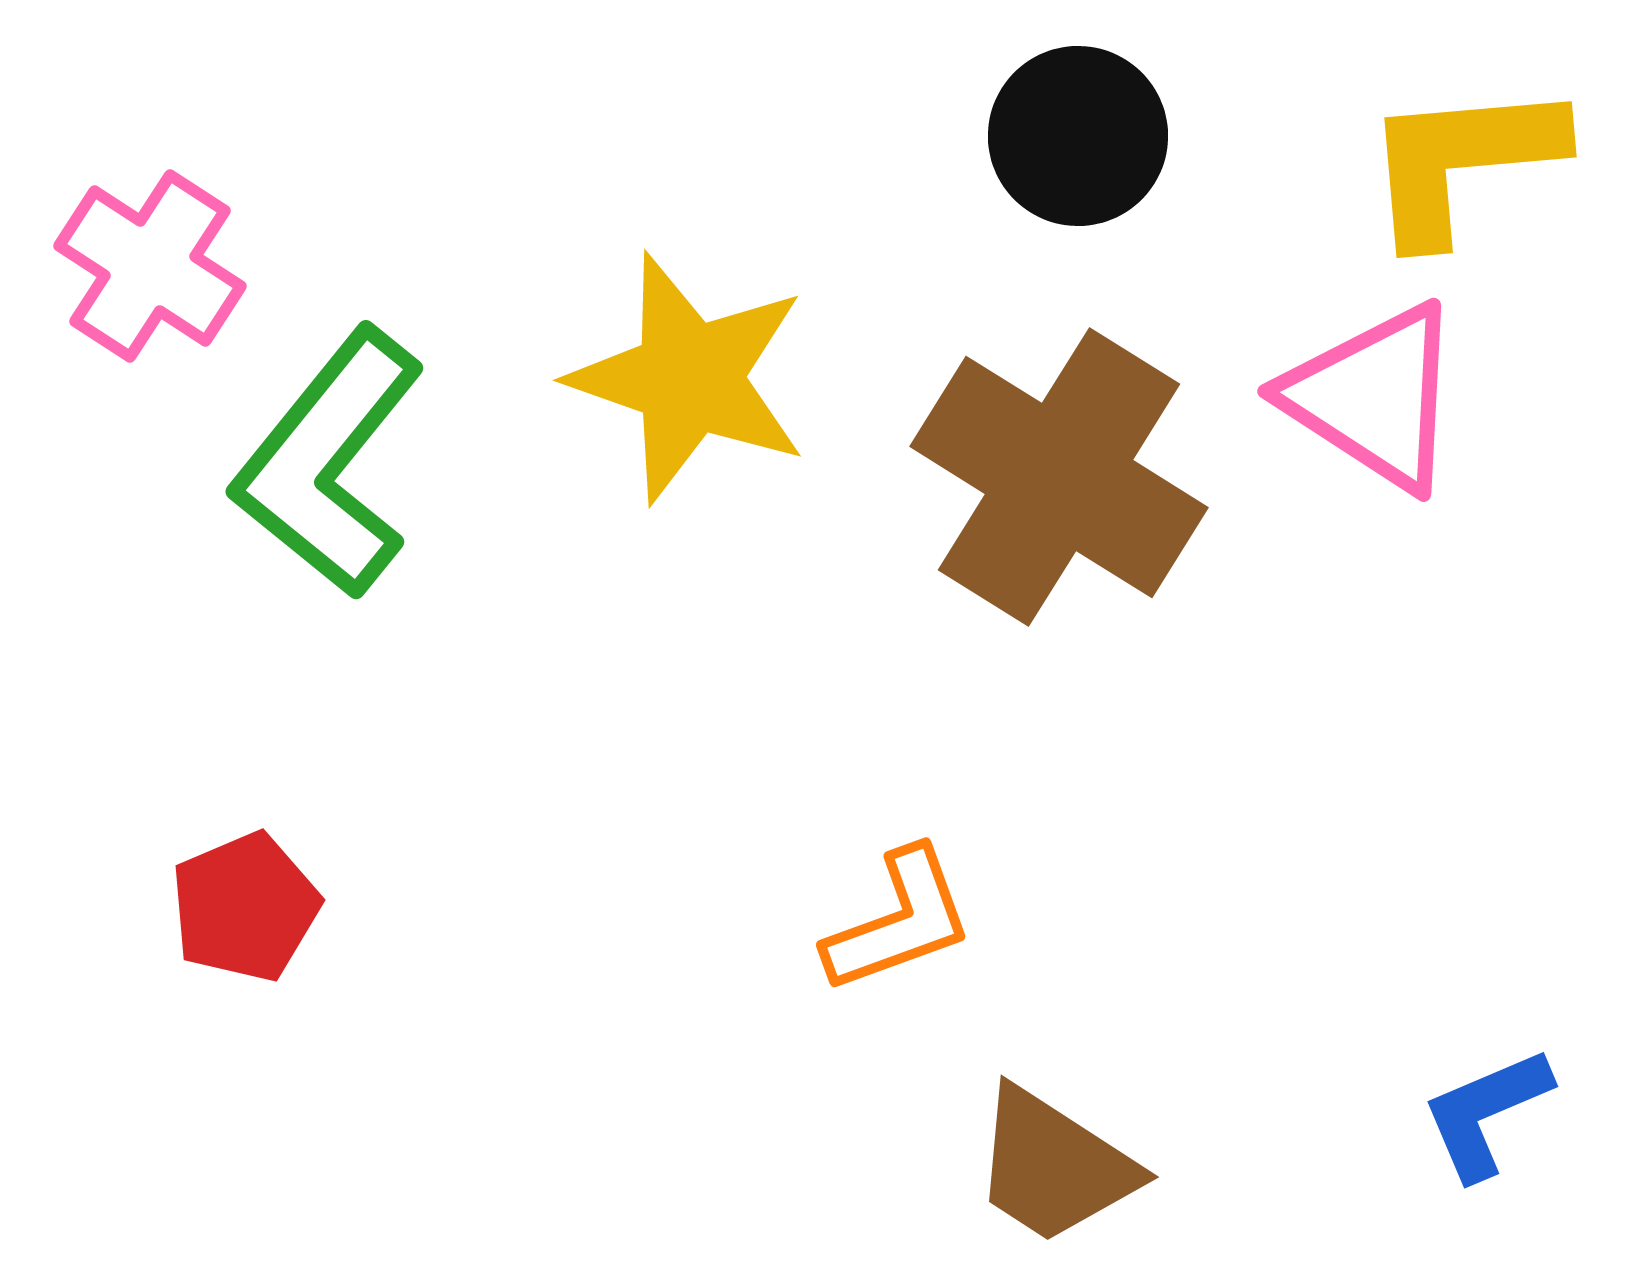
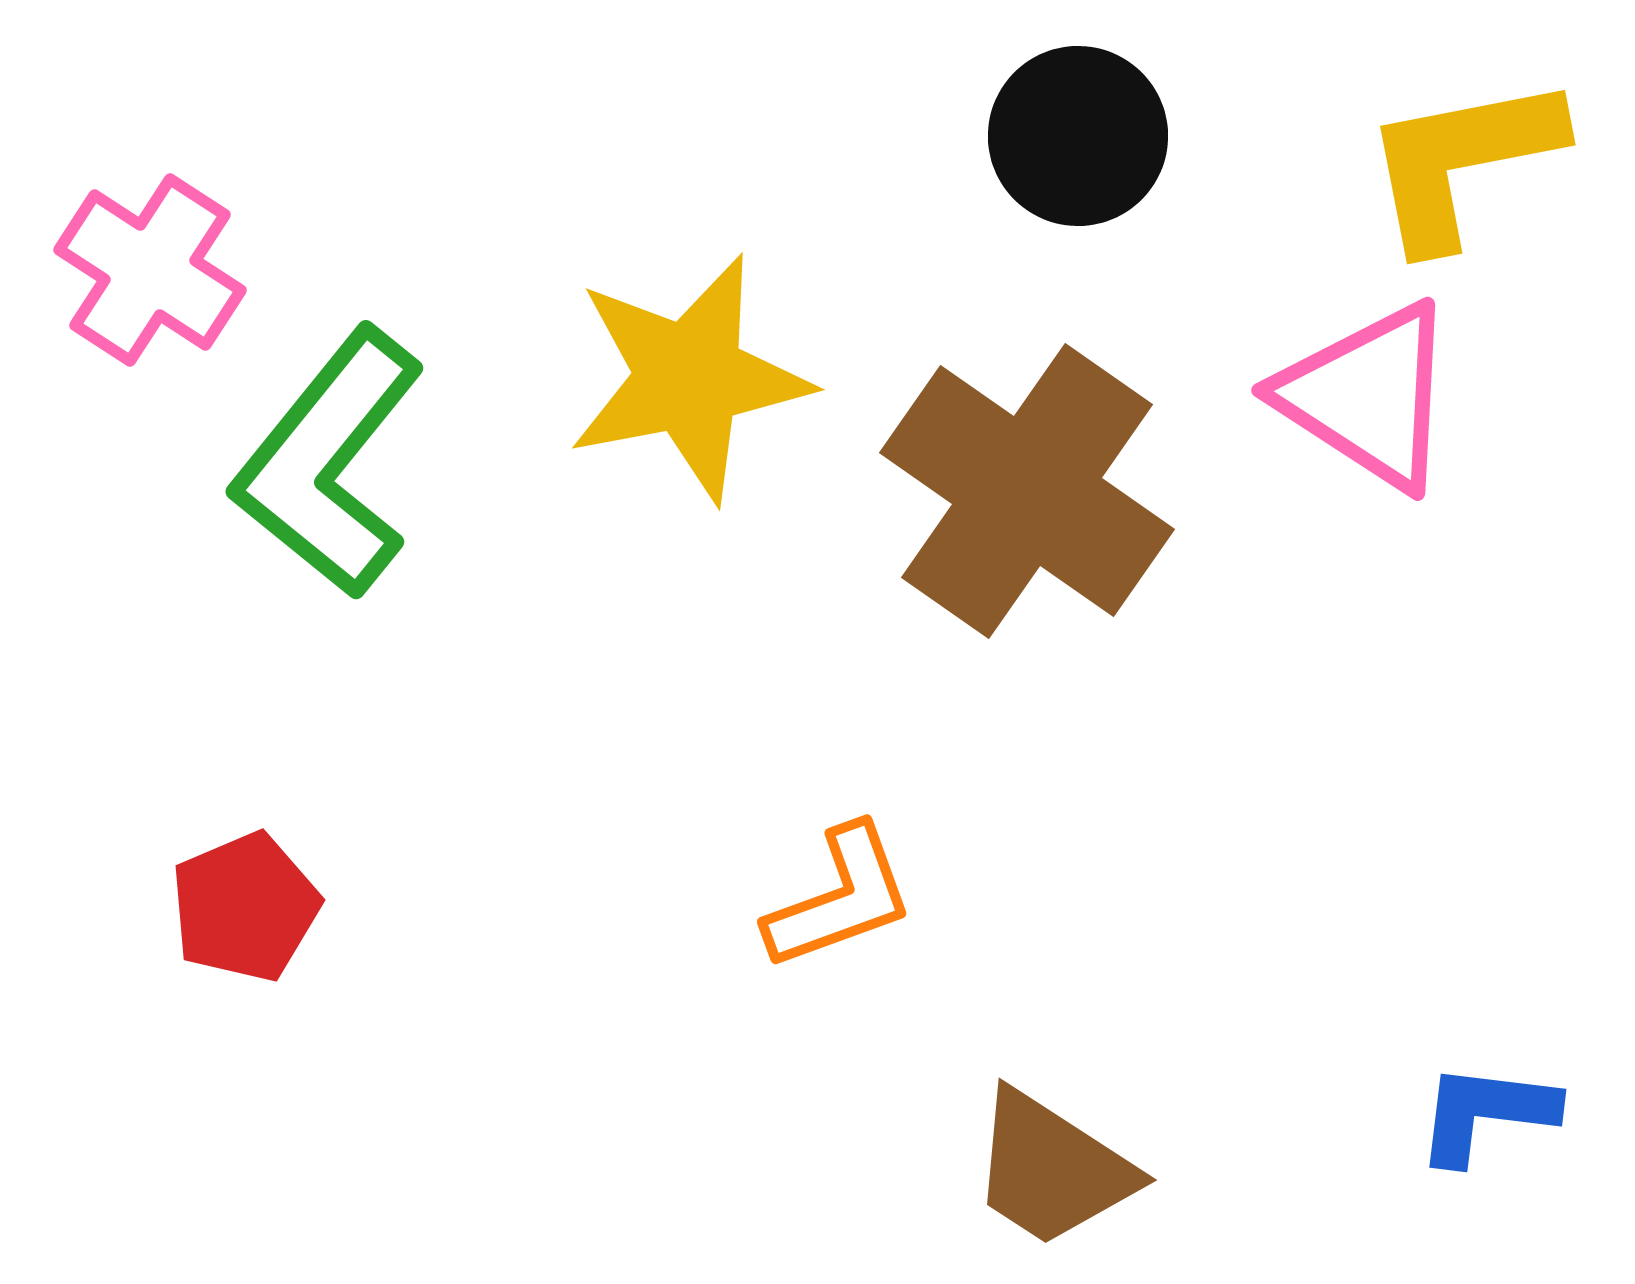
yellow L-shape: rotated 6 degrees counterclockwise
pink cross: moved 4 px down
yellow star: rotated 30 degrees counterclockwise
pink triangle: moved 6 px left, 1 px up
brown cross: moved 32 px left, 14 px down; rotated 3 degrees clockwise
orange L-shape: moved 59 px left, 23 px up
blue L-shape: rotated 30 degrees clockwise
brown trapezoid: moved 2 px left, 3 px down
